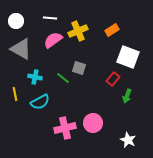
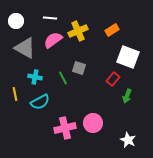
gray triangle: moved 4 px right, 1 px up
green line: rotated 24 degrees clockwise
